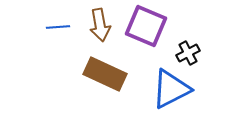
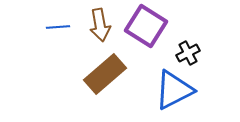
purple square: rotated 9 degrees clockwise
brown rectangle: rotated 66 degrees counterclockwise
blue triangle: moved 3 px right, 1 px down
